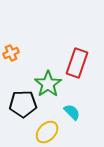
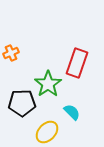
black pentagon: moved 1 px left, 1 px up
